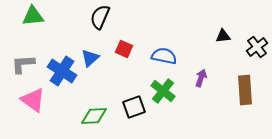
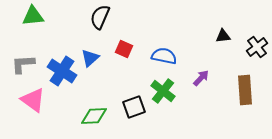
purple arrow: rotated 24 degrees clockwise
